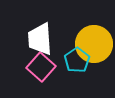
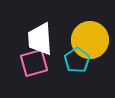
yellow circle: moved 4 px left, 4 px up
pink square: moved 7 px left, 4 px up; rotated 32 degrees clockwise
